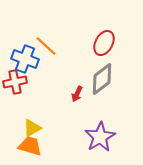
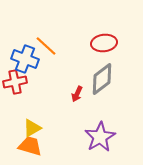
red ellipse: rotated 55 degrees clockwise
